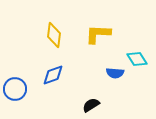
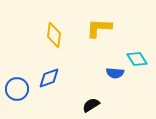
yellow L-shape: moved 1 px right, 6 px up
blue diamond: moved 4 px left, 3 px down
blue circle: moved 2 px right
